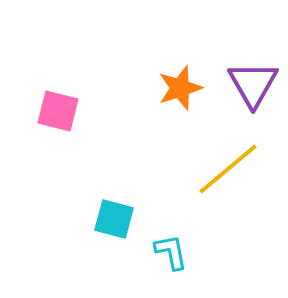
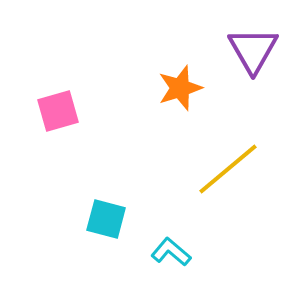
purple triangle: moved 34 px up
pink square: rotated 30 degrees counterclockwise
cyan square: moved 8 px left
cyan L-shape: rotated 39 degrees counterclockwise
